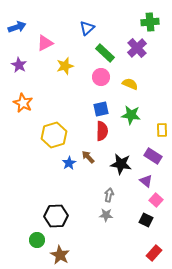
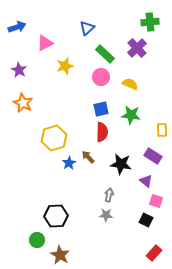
green rectangle: moved 1 px down
purple star: moved 5 px down
red semicircle: moved 1 px down
yellow hexagon: moved 3 px down
pink square: moved 1 px down; rotated 24 degrees counterclockwise
